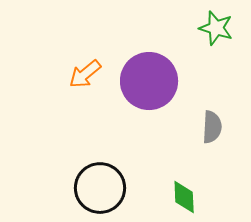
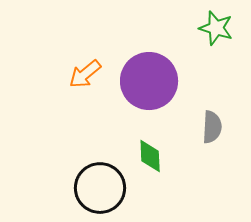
green diamond: moved 34 px left, 41 px up
